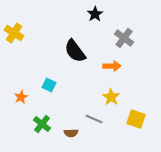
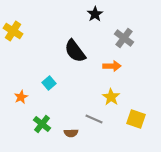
yellow cross: moved 1 px left, 2 px up
cyan square: moved 2 px up; rotated 24 degrees clockwise
